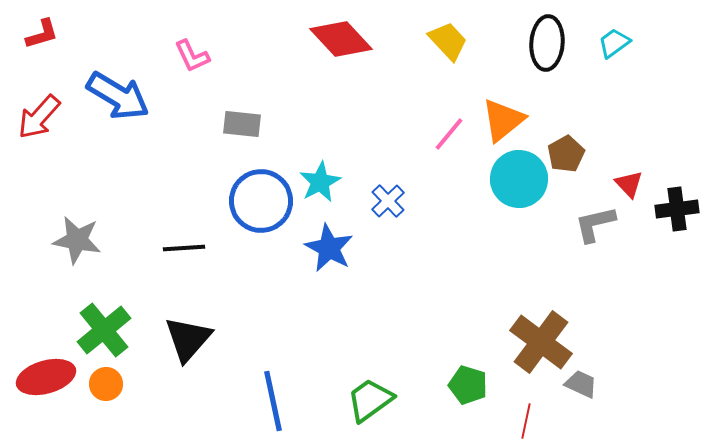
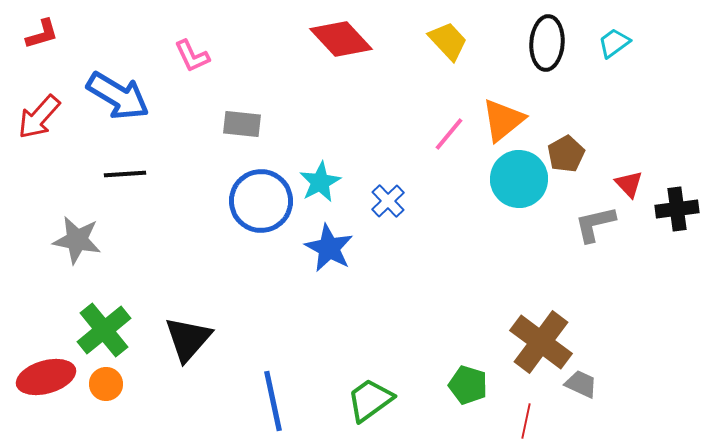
black line: moved 59 px left, 74 px up
